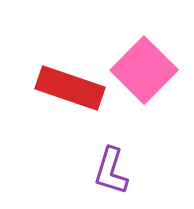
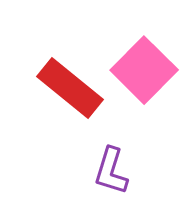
red rectangle: rotated 20 degrees clockwise
